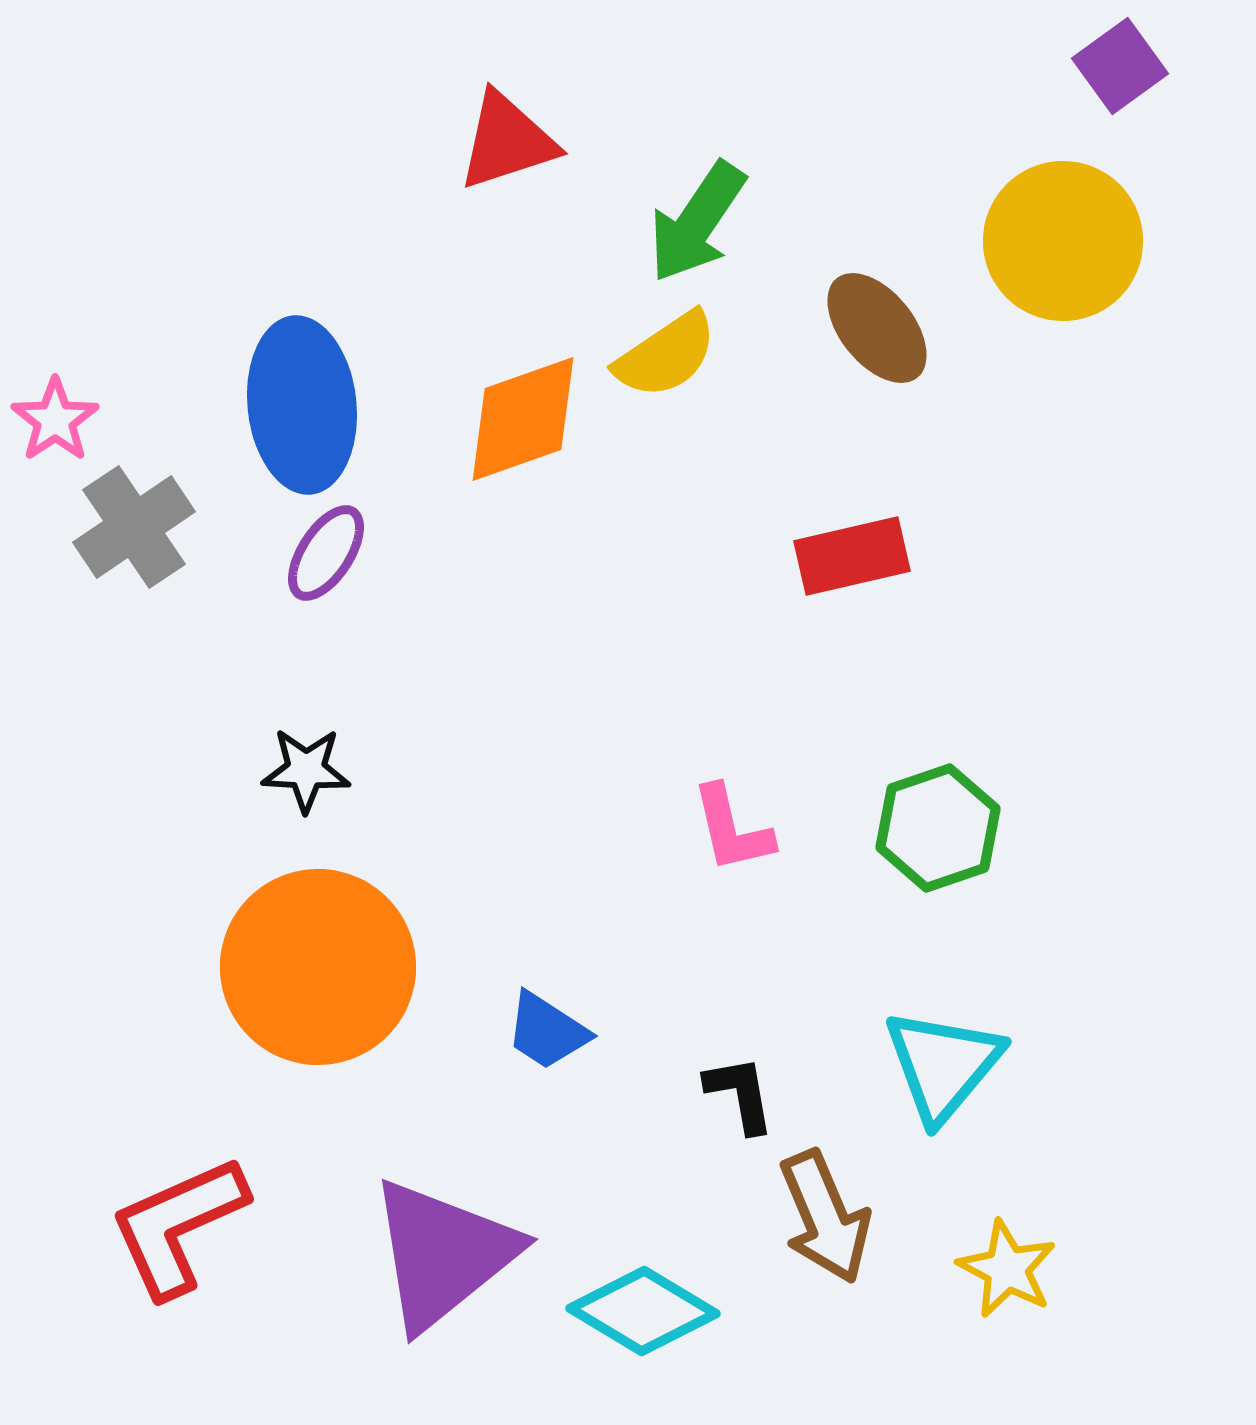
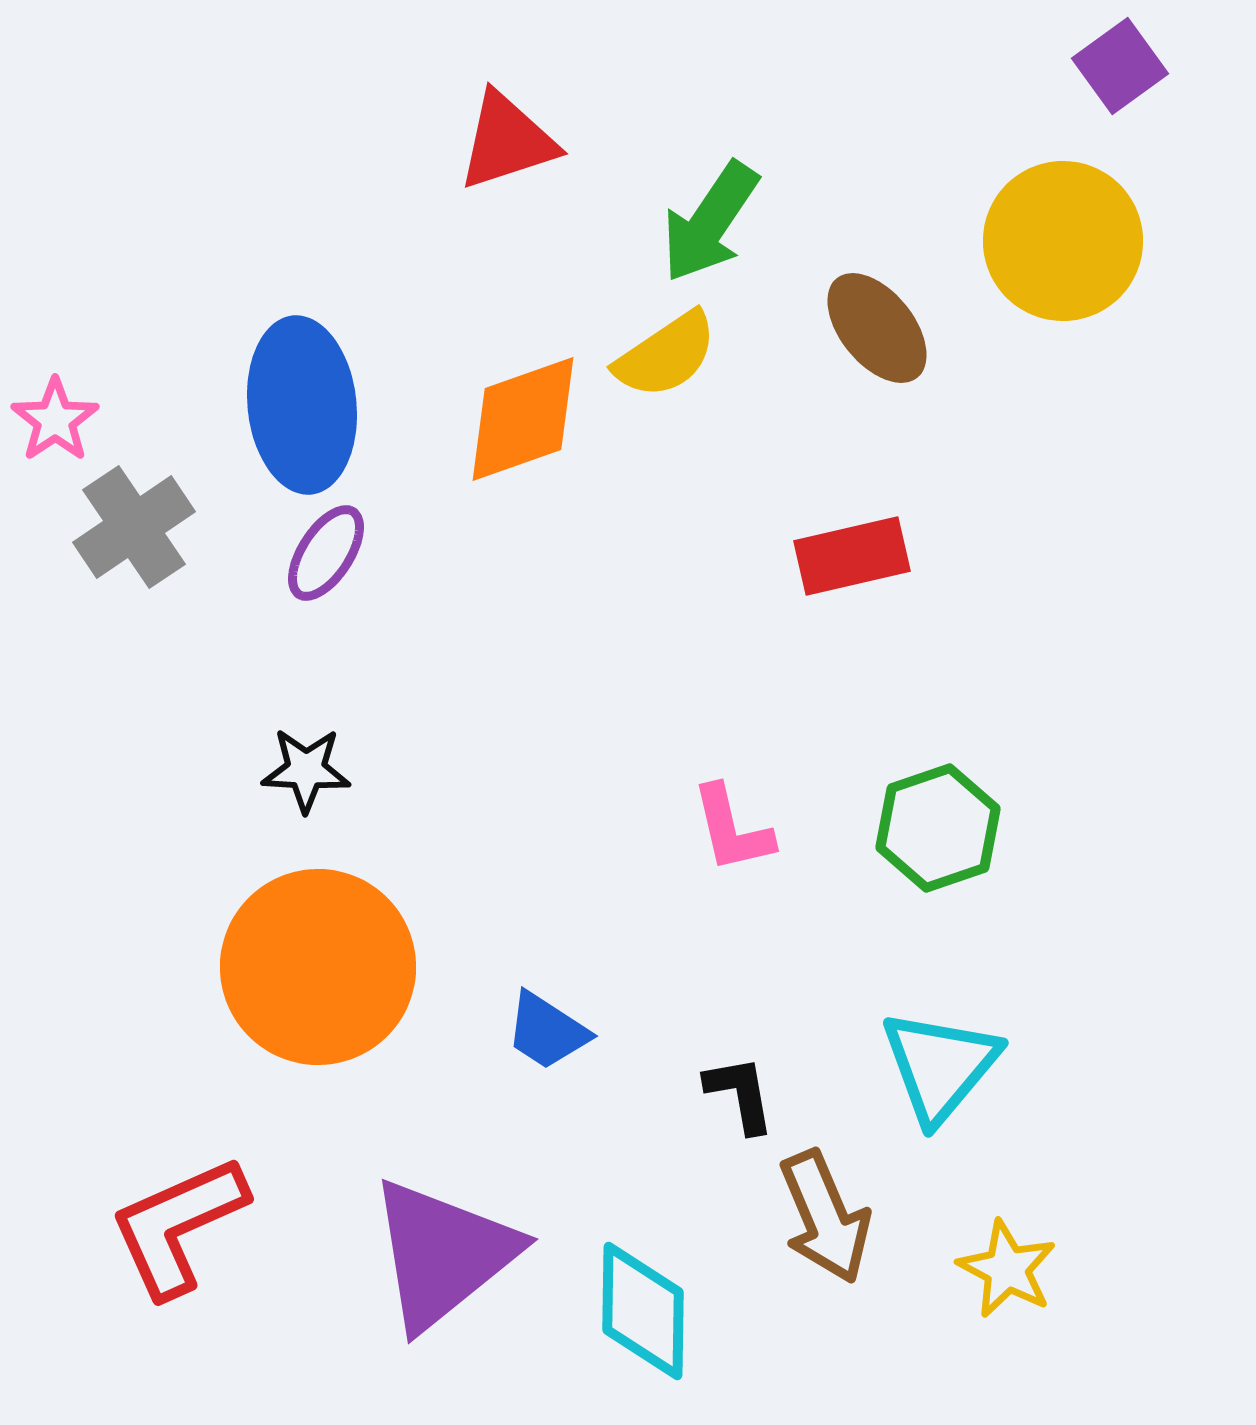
green arrow: moved 13 px right
cyan triangle: moved 3 px left, 1 px down
cyan diamond: rotated 60 degrees clockwise
